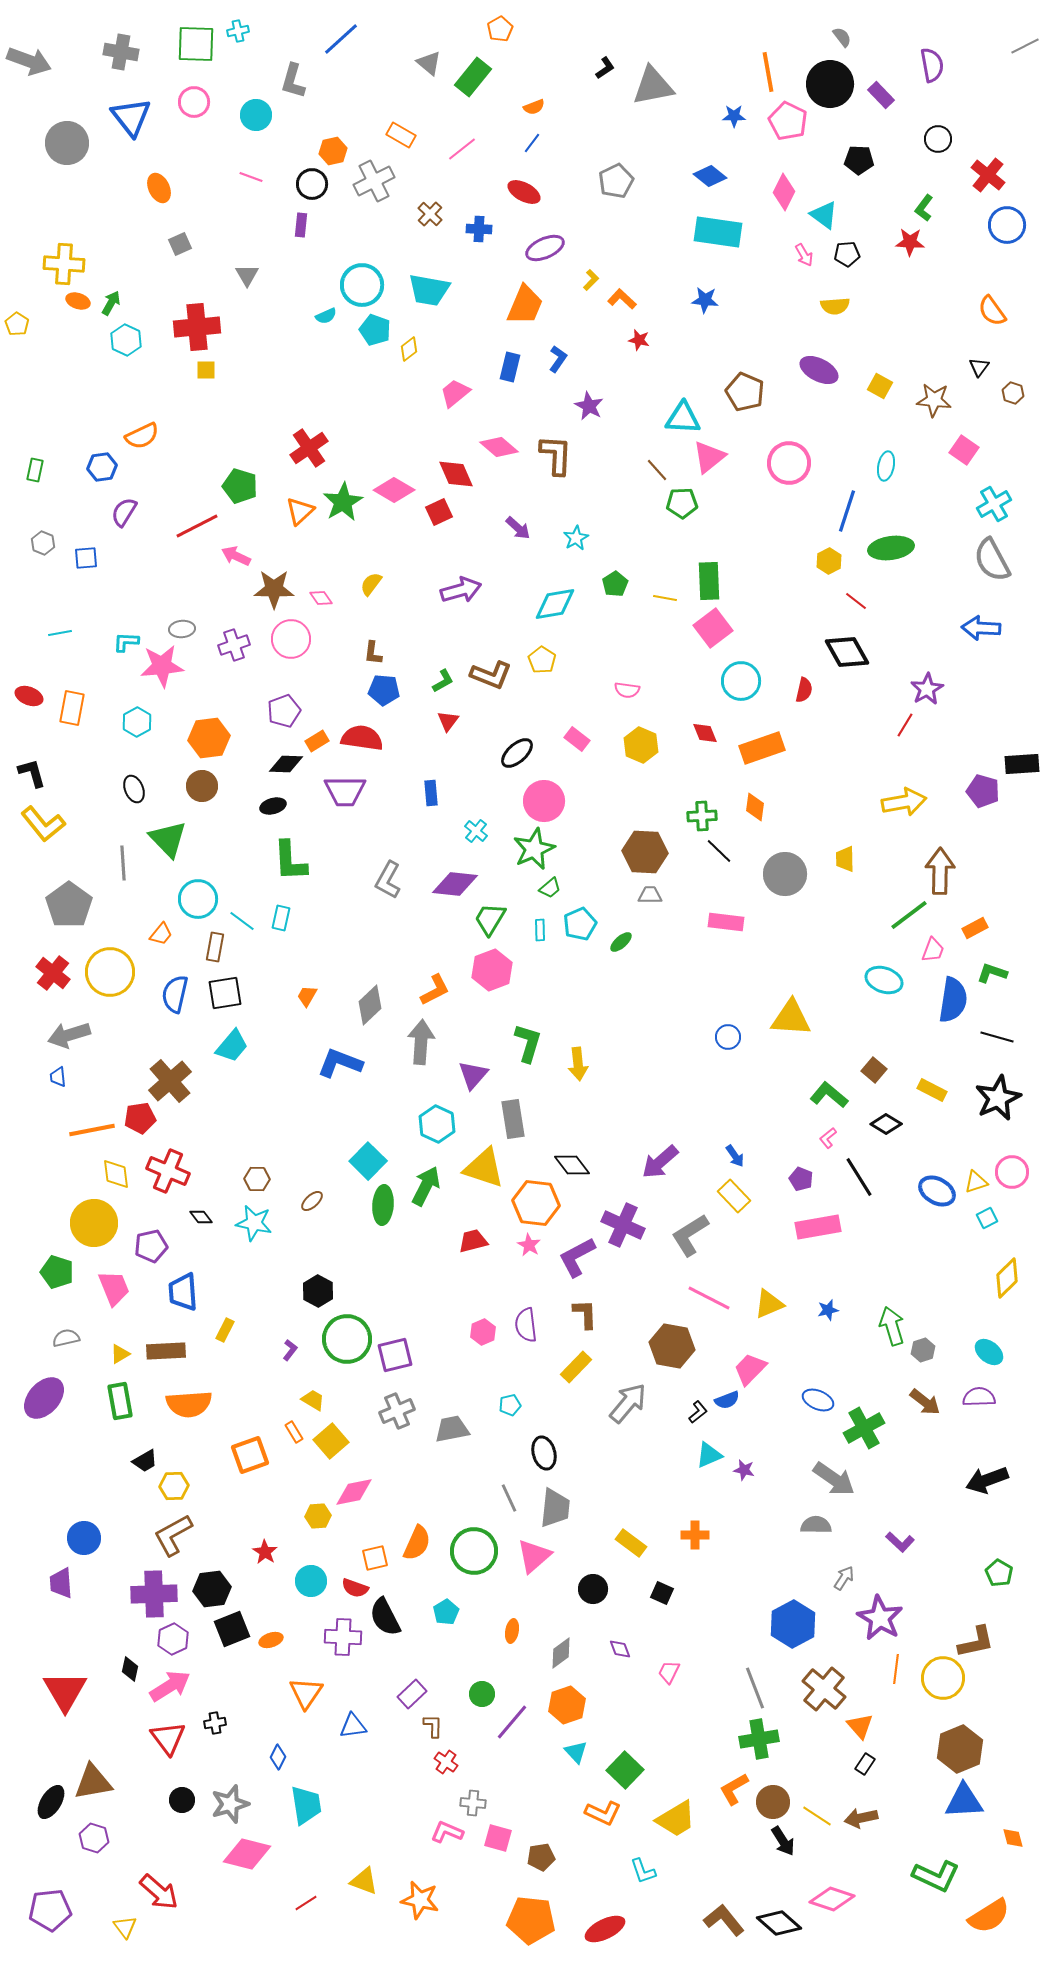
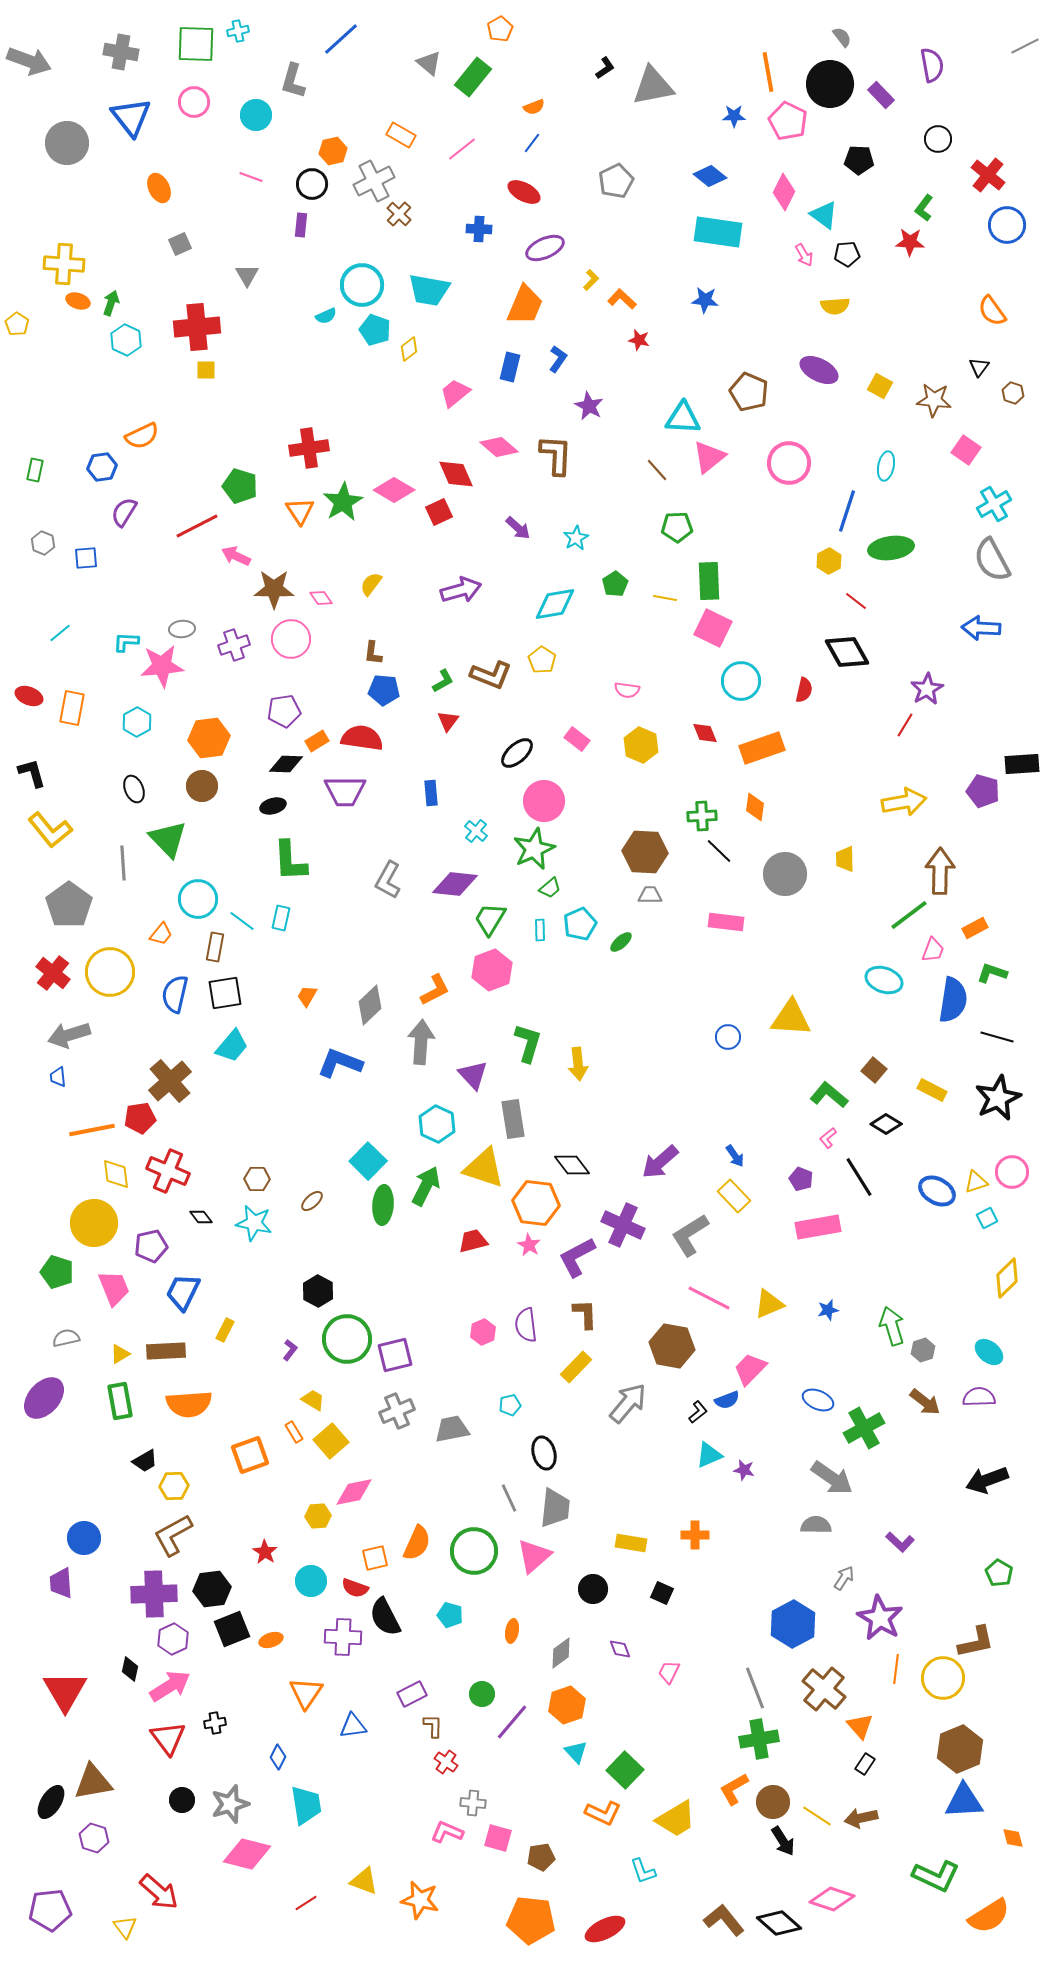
brown cross at (430, 214): moved 31 px left
green arrow at (111, 303): rotated 10 degrees counterclockwise
brown pentagon at (745, 392): moved 4 px right
red cross at (309, 448): rotated 27 degrees clockwise
pink square at (964, 450): moved 2 px right
green pentagon at (682, 503): moved 5 px left, 24 px down
orange triangle at (300, 511): rotated 20 degrees counterclockwise
pink square at (713, 628): rotated 27 degrees counterclockwise
cyan line at (60, 633): rotated 30 degrees counterclockwise
purple pentagon at (284, 711): rotated 12 degrees clockwise
yellow L-shape at (43, 824): moved 7 px right, 6 px down
purple triangle at (473, 1075): rotated 24 degrees counterclockwise
blue trapezoid at (183, 1292): rotated 30 degrees clockwise
gray arrow at (834, 1479): moved 2 px left, 1 px up
yellow rectangle at (631, 1543): rotated 28 degrees counterclockwise
cyan pentagon at (446, 1612): moved 4 px right, 3 px down; rotated 25 degrees counterclockwise
purple rectangle at (412, 1694): rotated 16 degrees clockwise
